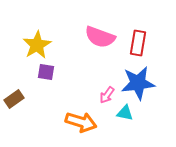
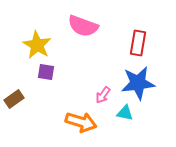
pink semicircle: moved 17 px left, 11 px up
yellow star: rotated 12 degrees counterclockwise
pink arrow: moved 4 px left
